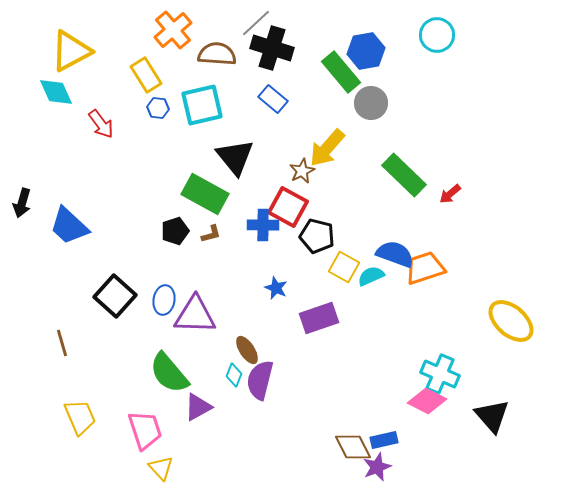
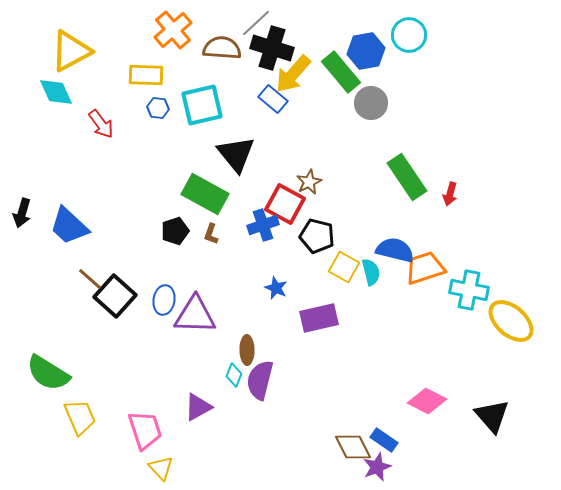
cyan circle at (437, 35): moved 28 px left
brown semicircle at (217, 54): moved 5 px right, 6 px up
yellow rectangle at (146, 75): rotated 56 degrees counterclockwise
yellow arrow at (327, 148): moved 34 px left, 74 px up
black triangle at (235, 157): moved 1 px right, 3 px up
brown star at (302, 171): moved 7 px right, 11 px down
green rectangle at (404, 175): moved 3 px right, 2 px down; rotated 12 degrees clockwise
red arrow at (450, 194): rotated 35 degrees counterclockwise
black arrow at (22, 203): moved 10 px down
red square at (288, 207): moved 3 px left, 3 px up
blue cross at (263, 225): rotated 20 degrees counterclockwise
brown L-shape at (211, 234): rotated 125 degrees clockwise
blue semicircle at (395, 254): moved 4 px up; rotated 6 degrees counterclockwise
cyan semicircle at (371, 276): moved 4 px up; rotated 100 degrees clockwise
purple rectangle at (319, 318): rotated 6 degrees clockwise
brown line at (62, 343): moved 28 px right, 64 px up; rotated 32 degrees counterclockwise
brown ellipse at (247, 350): rotated 32 degrees clockwise
green semicircle at (169, 373): moved 121 px left; rotated 18 degrees counterclockwise
cyan cross at (440, 374): moved 29 px right, 84 px up; rotated 12 degrees counterclockwise
blue rectangle at (384, 440): rotated 48 degrees clockwise
